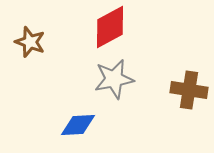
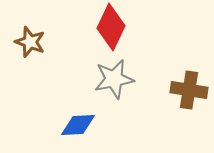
red diamond: moved 1 px right; rotated 36 degrees counterclockwise
